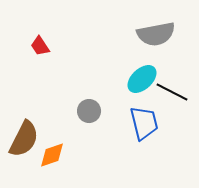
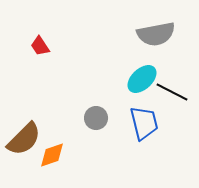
gray circle: moved 7 px right, 7 px down
brown semicircle: rotated 18 degrees clockwise
